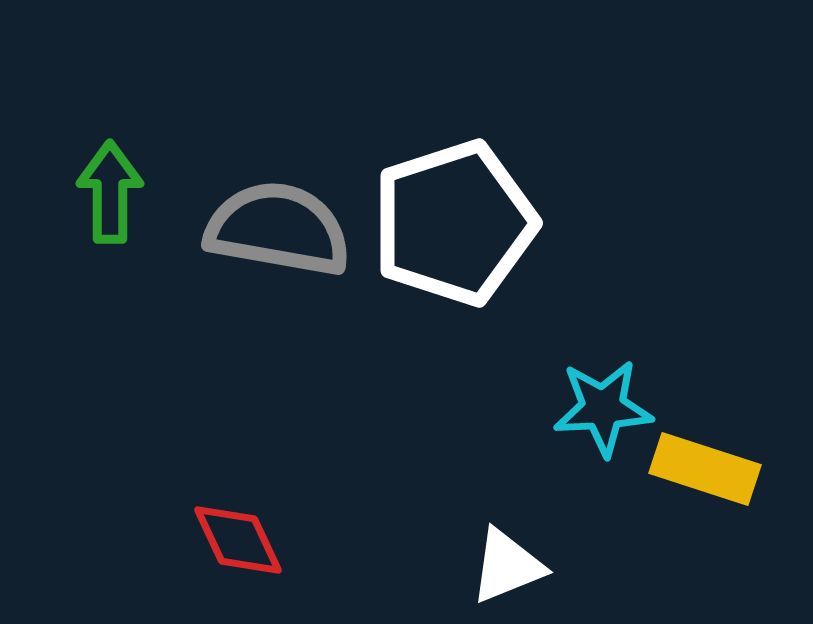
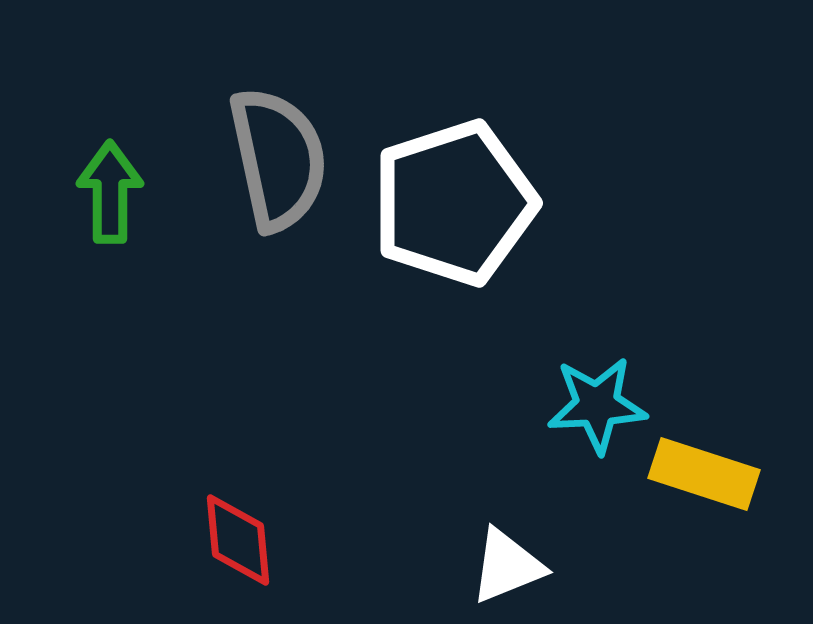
white pentagon: moved 20 px up
gray semicircle: moved 70 px up; rotated 68 degrees clockwise
cyan star: moved 6 px left, 3 px up
yellow rectangle: moved 1 px left, 5 px down
red diamond: rotated 20 degrees clockwise
